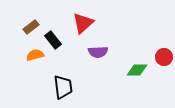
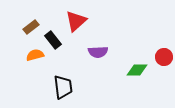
red triangle: moved 7 px left, 2 px up
